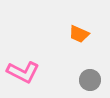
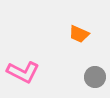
gray circle: moved 5 px right, 3 px up
